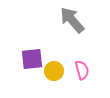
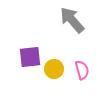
purple square: moved 2 px left, 2 px up
yellow circle: moved 2 px up
